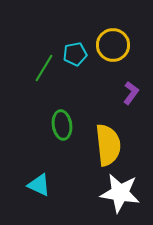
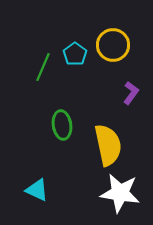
cyan pentagon: rotated 25 degrees counterclockwise
green line: moved 1 px left, 1 px up; rotated 8 degrees counterclockwise
yellow semicircle: rotated 6 degrees counterclockwise
cyan triangle: moved 2 px left, 5 px down
